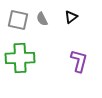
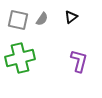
gray semicircle: rotated 120 degrees counterclockwise
green cross: rotated 12 degrees counterclockwise
